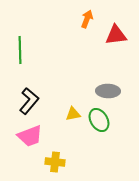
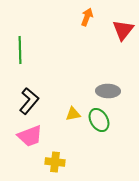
orange arrow: moved 2 px up
red triangle: moved 7 px right, 5 px up; rotated 45 degrees counterclockwise
